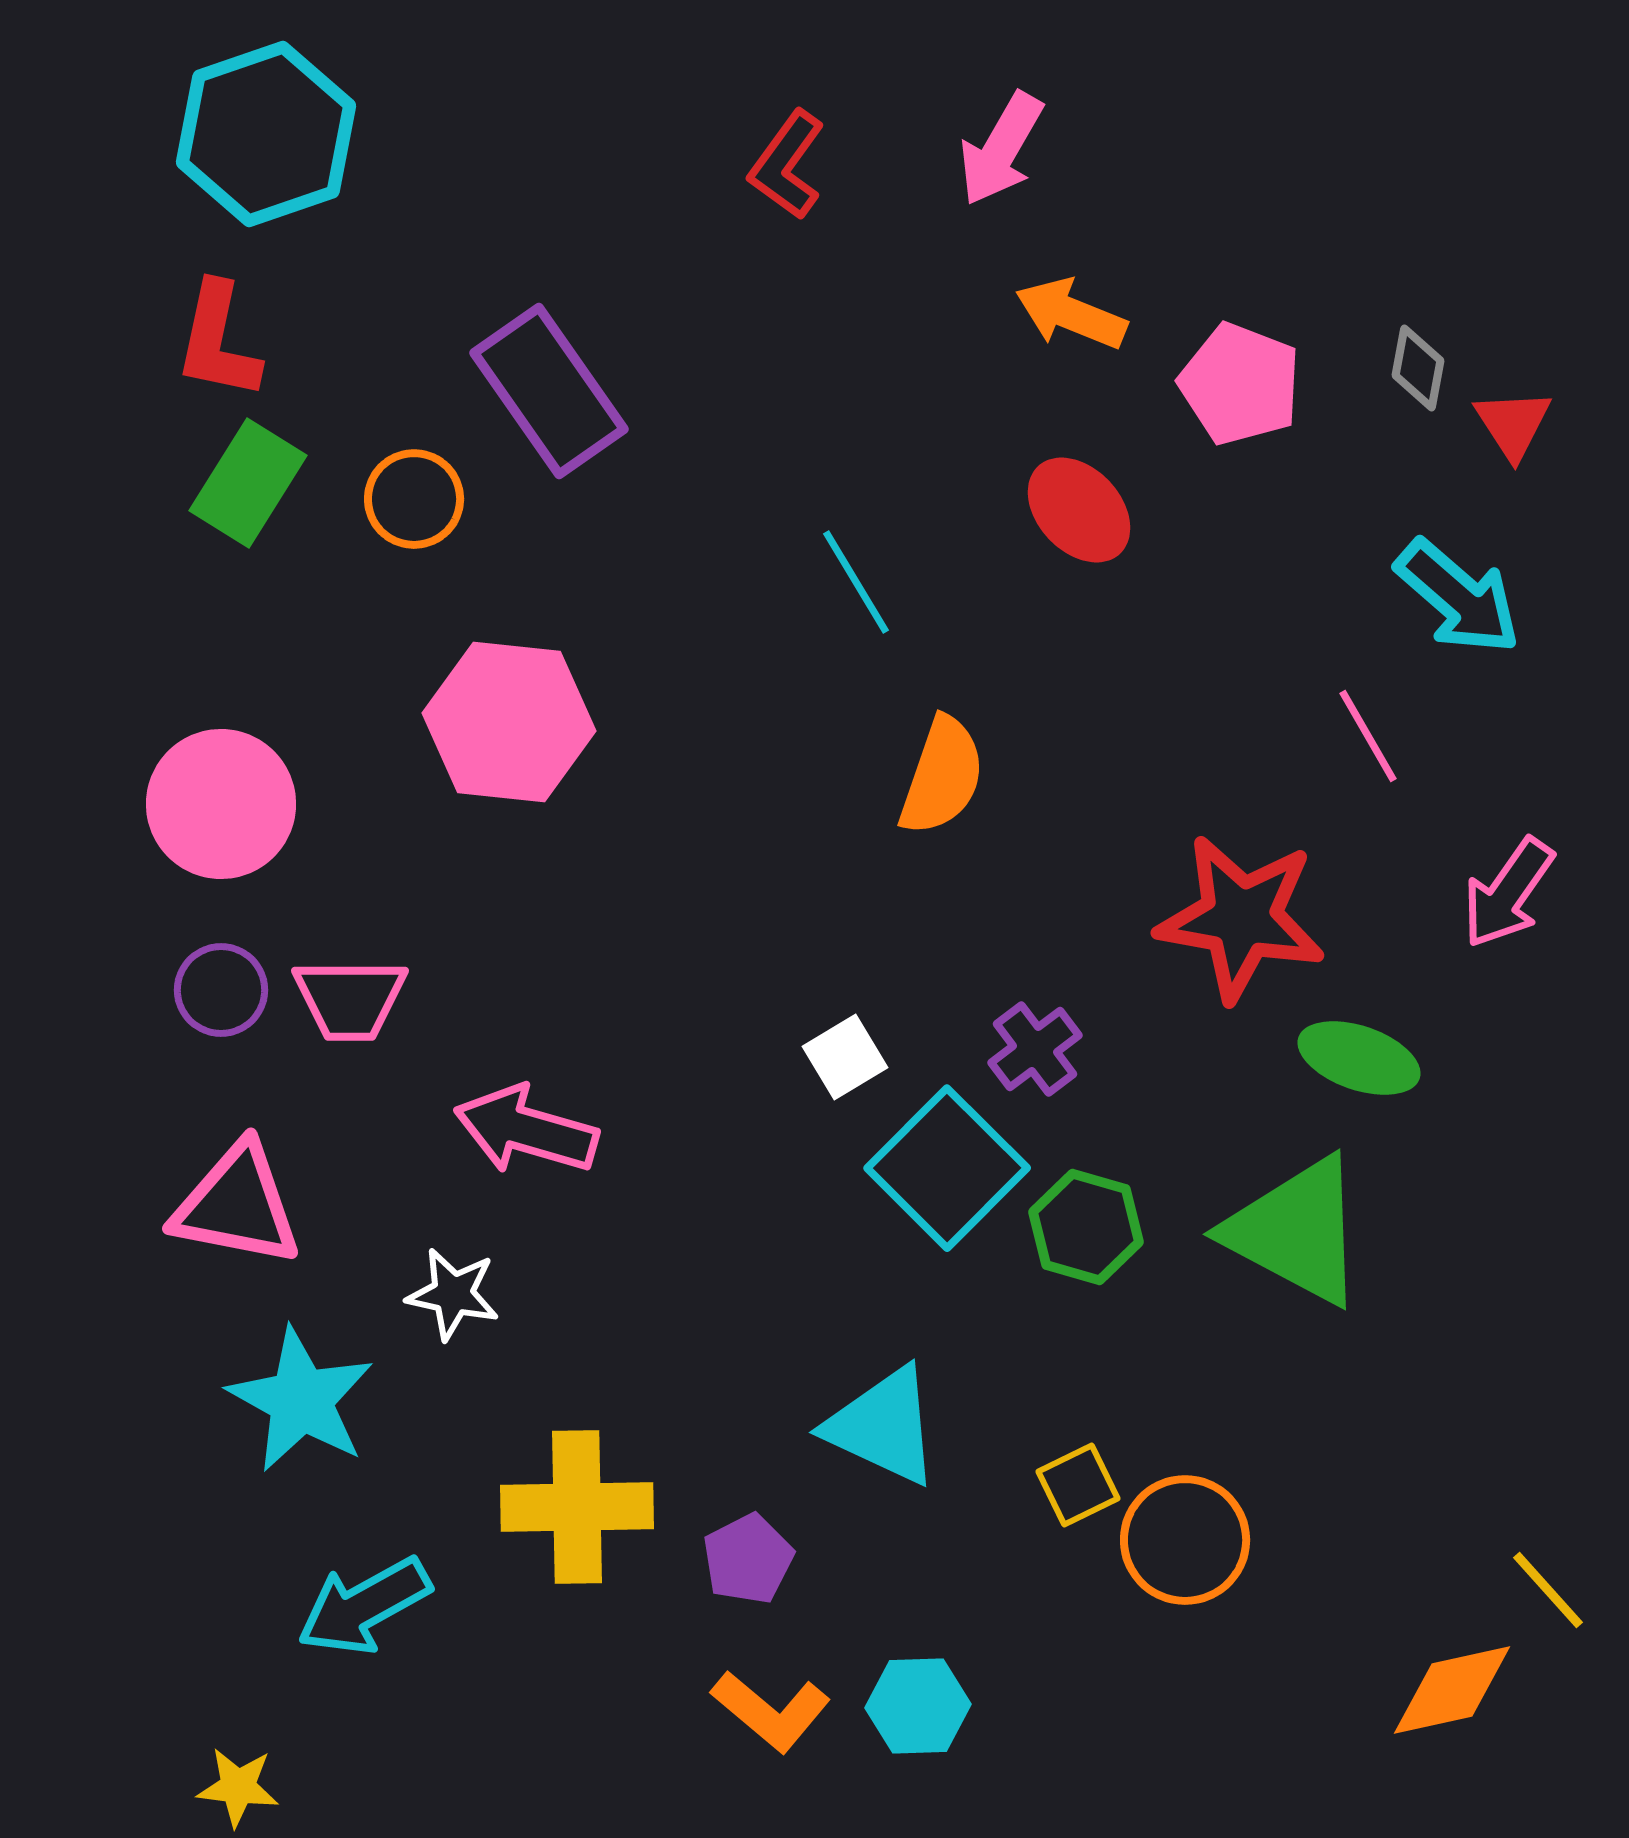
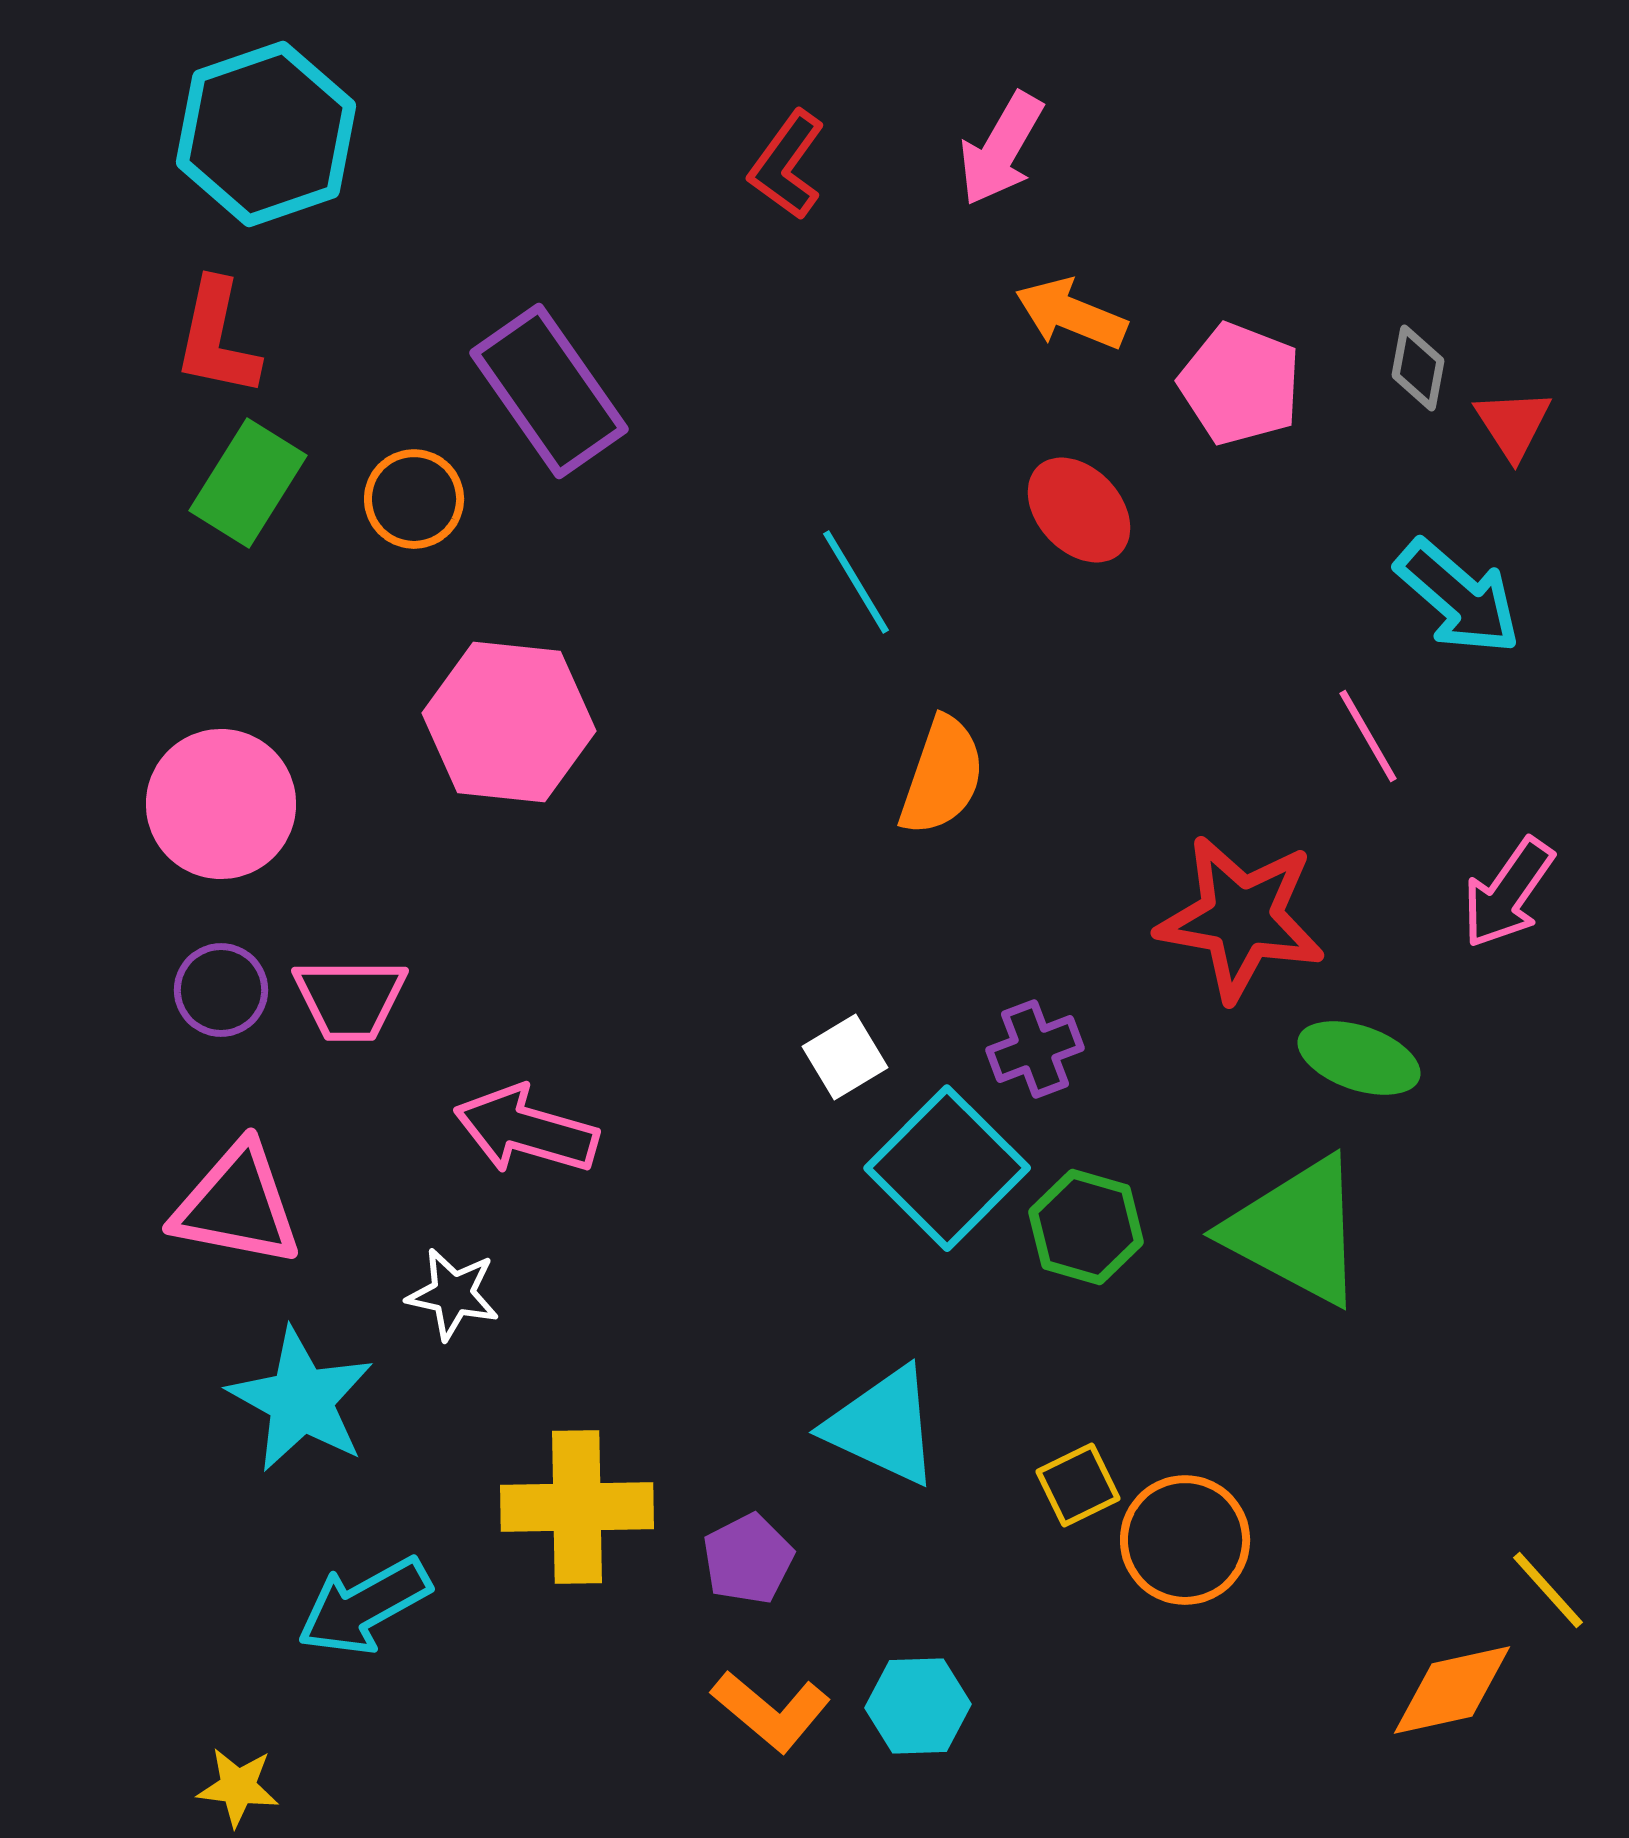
red L-shape at (218, 341): moved 1 px left, 3 px up
purple cross at (1035, 1049): rotated 16 degrees clockwise
